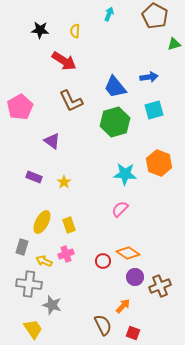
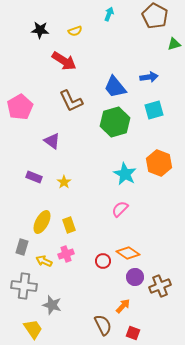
yellow semicircle: rotated 112 degrees counterclockwise
cyan star: rotated 25 degrees clockwise
gray cross: moved 5 px left, 2 px down
